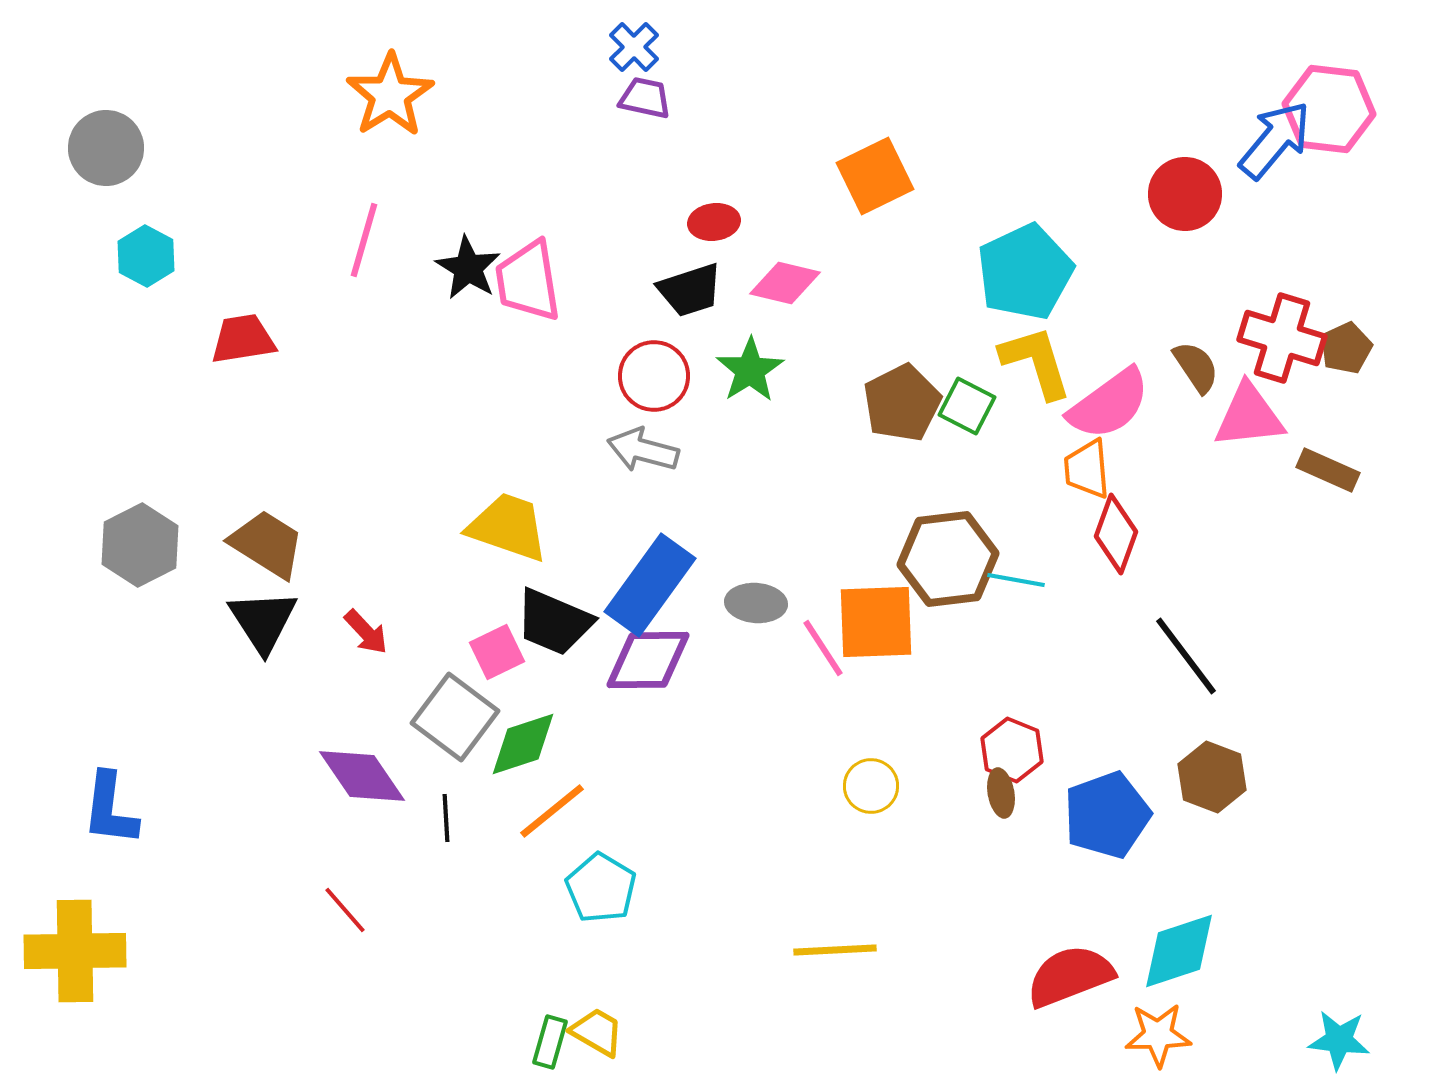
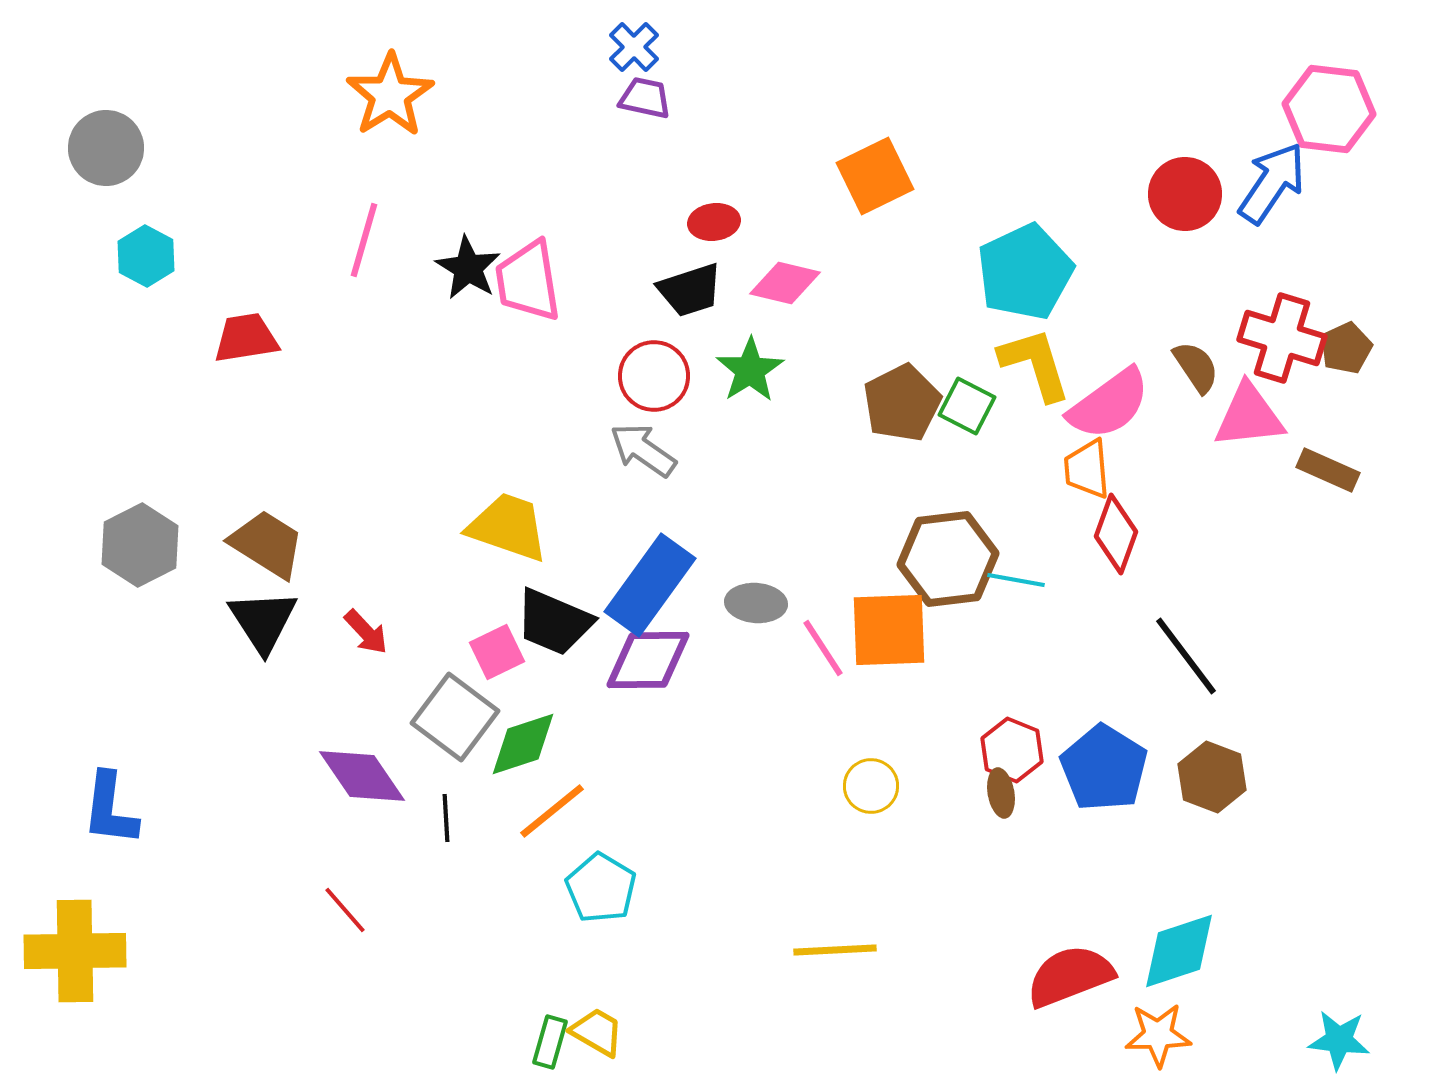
blue arrow at (1275, 140): moved 3 px left, 43 px down; rotated 6 degrees counterclockwise
red trapezoid at (243, 339): moved 3 px right, 1 px up
yellow L-shape at (1036, 362): moved 1 px left, 2 px down
gray arrow at (643, 450): rotated 20 degrees clockwise
orange square at (876, 622): moved 13 px right, 8 px down
blue pentagon at (1107, 815): moved 3 px left, 47 px up; rotated 20 degrees counterclockwise
